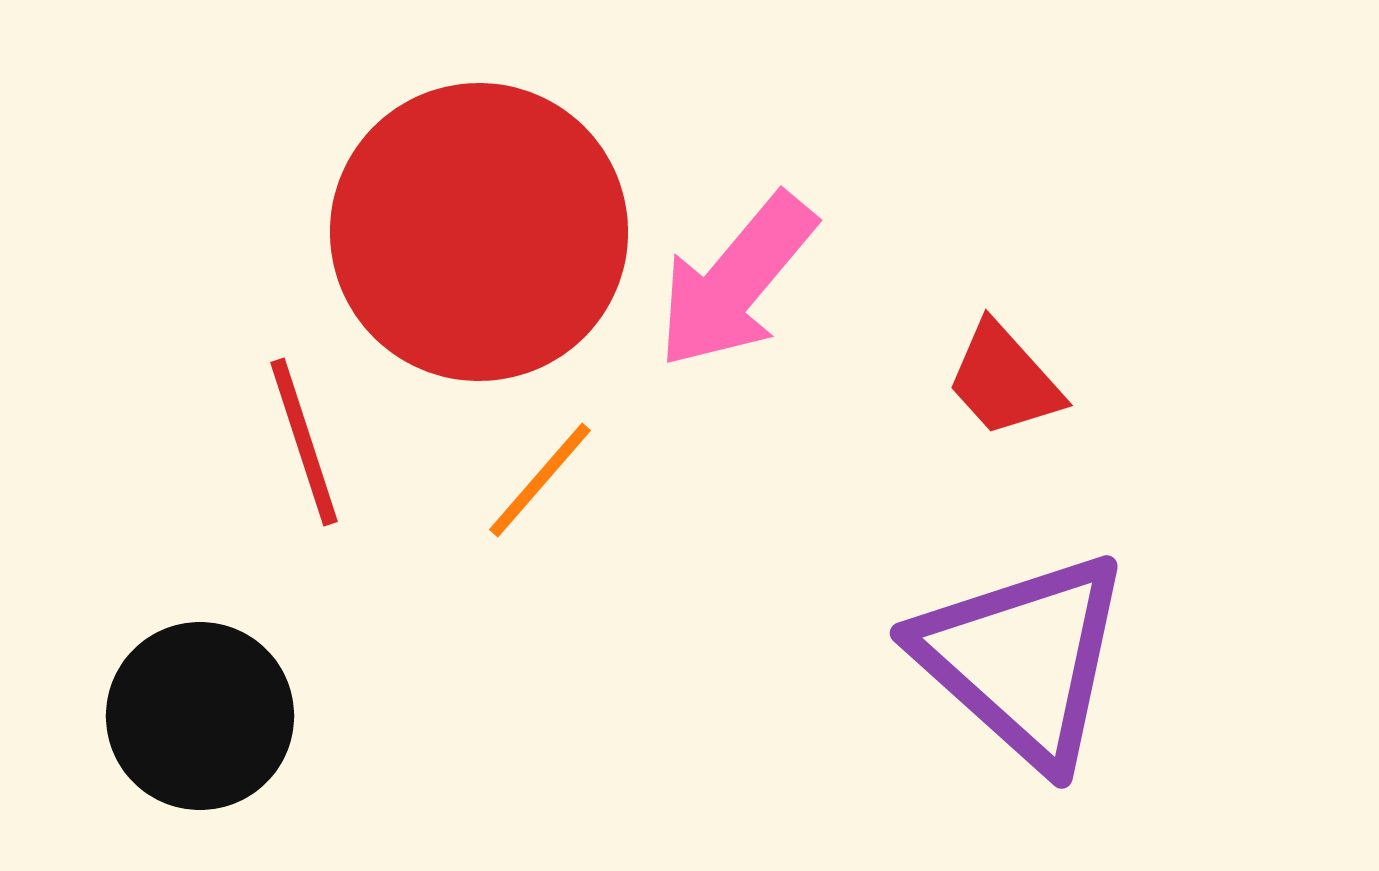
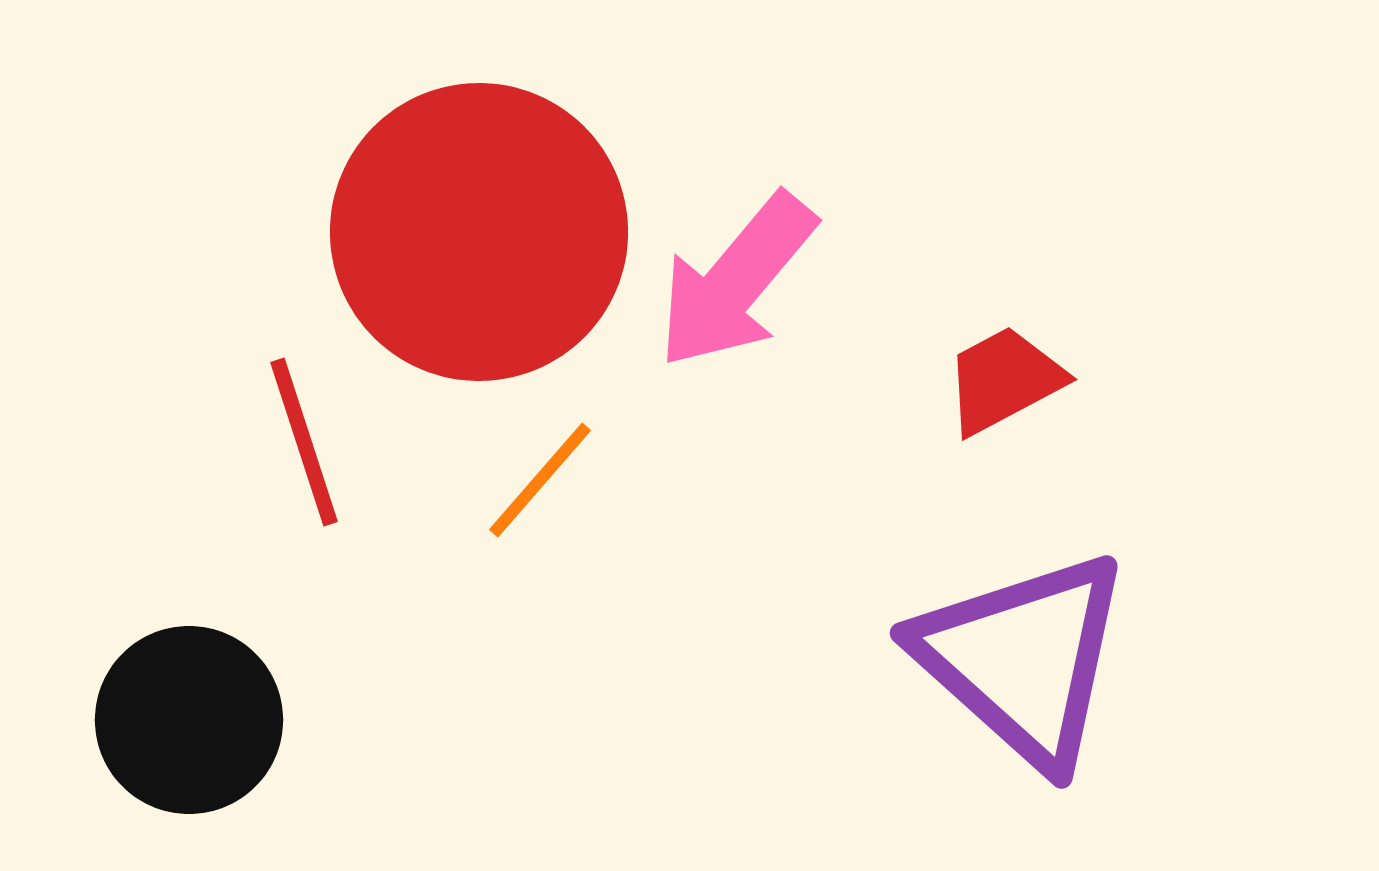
red trapezoid: rotated 104 degrees clockwise
black circle: moved 11 px left, 4 px down
